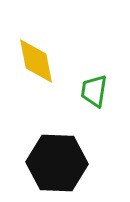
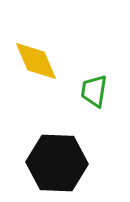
yellow diamond: rotated 12 degrees counterclockwise
